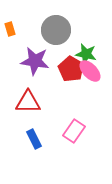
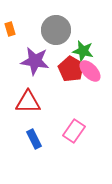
green star: moved 3 px left, 3 px up
